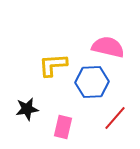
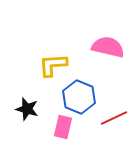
blue hexagon: moved 13 px left, 15 px down; rotated 24 degrees clockwise
black star: rotated 25 degrees clockwise
red line: moved 1 px left; rotated 24 degrees clockwise
